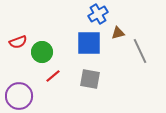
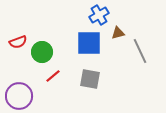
blue cross: moved 1 px right, 1 px down
